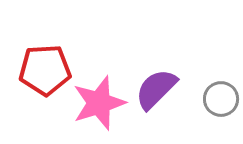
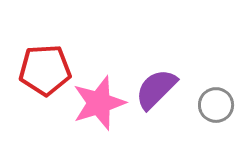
gray circle: moved 5 px left, 6 px down
